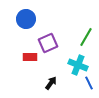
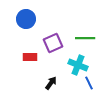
green line: moved 1 px left, 1 px down; rotated 60 degrees clockwise
purple square: moved 5 px right
